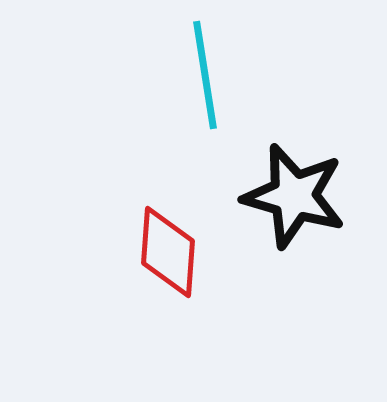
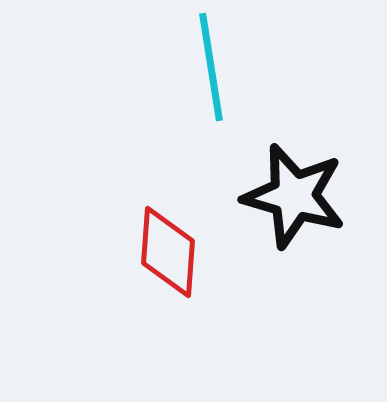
cyan line: moved 6 px right, 8 px up
